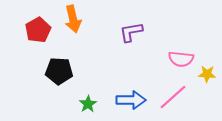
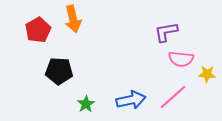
purple L-shape: moved 35 px right
blue arrow: rotated 12 degrees counterclockwise
green star: moved 2 px left
